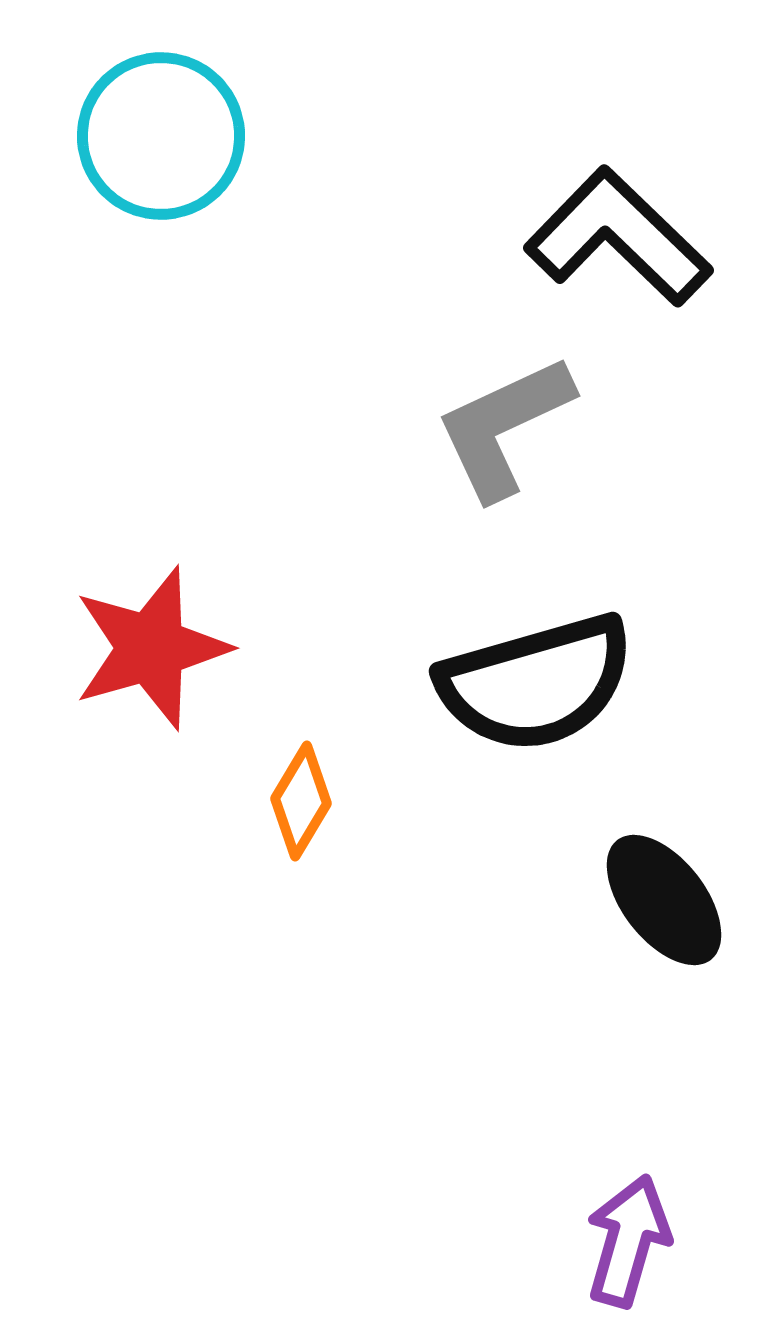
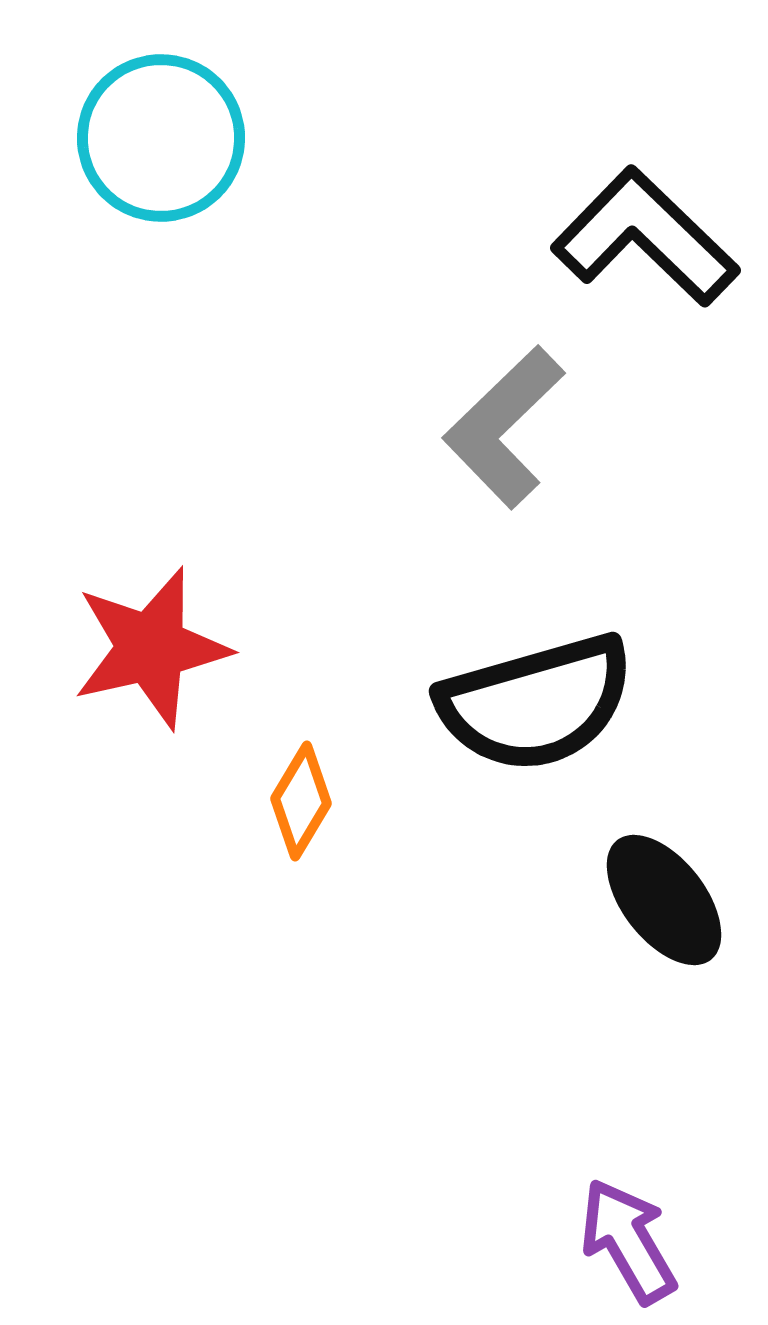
cyan circle: moved 2 px down
black L-shape: moved 27 px right
gray L-shape: rotated 19 degrees counterclockwise
red star: rotated 3 degrees clockwise
black semicircle: moved 20 px down
purple arrow: rotated 46 degrees counterclockwise
